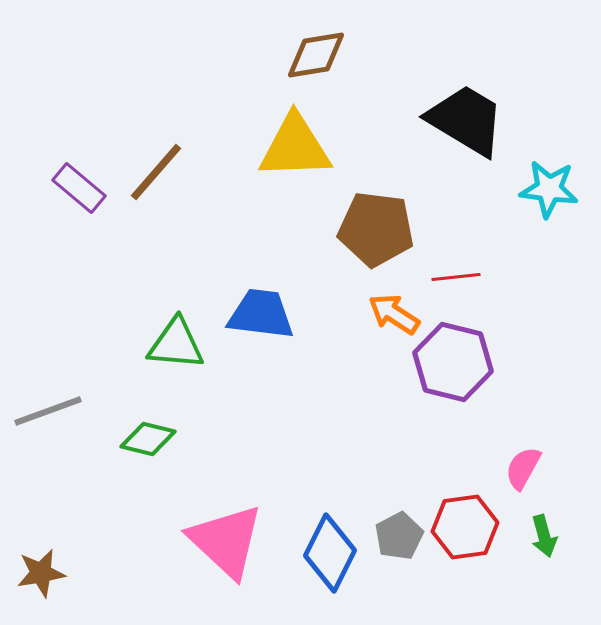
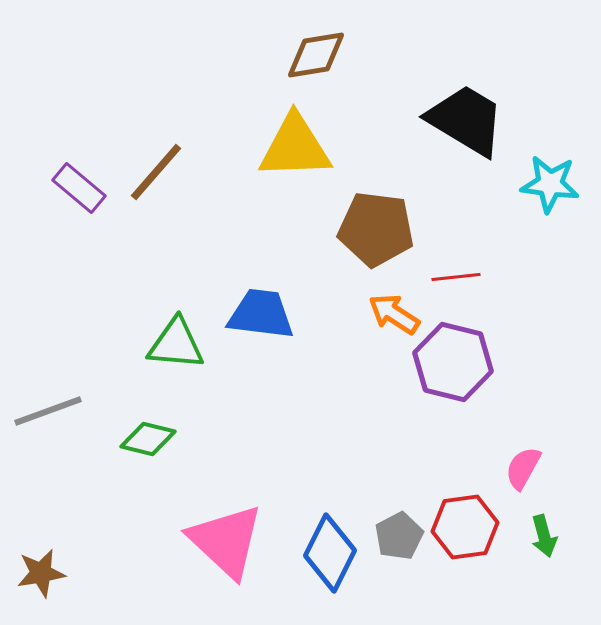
cyan star: moved 1 px right, 5 px up
